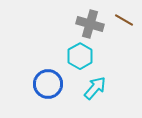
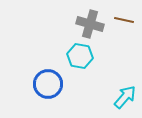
brown line: rotated 18 degrees counterclockwise
cyan hexagon: rotated 20 degrees counterclockwise
cyan arrow: moved 30 px right, 9 px down
